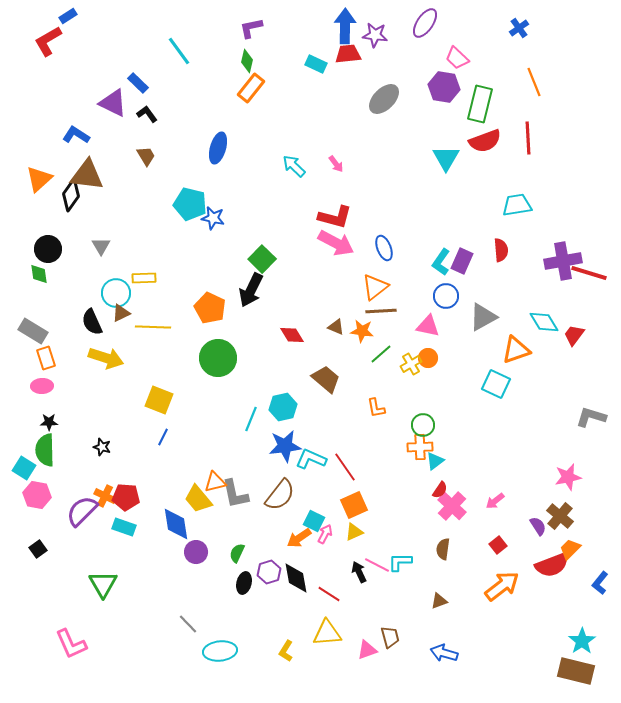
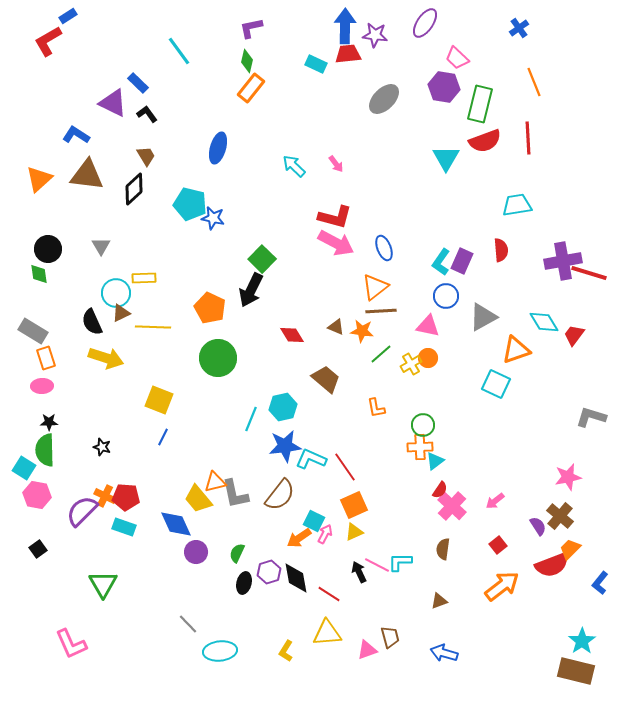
black diamond at (71, 195): moved 63 px right, 6 px up; rotated 12 degrees clockwise
blue diamond at (176, 524): rotated 16 degrees counterclockwise
